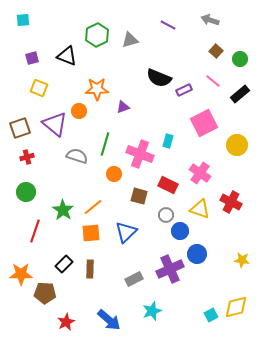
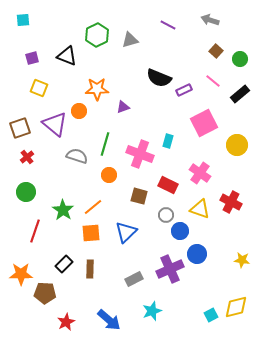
red cross at (27, 157): rotated 24 degrees counterclockwise
orange circle at (114, 174): moved 5 px left, 1 px down
